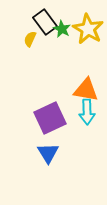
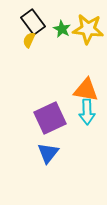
black rectangle: moved 12 px left
yellow star: rotated 24 degrees counterclockwise
yellow semicircle: moved 1 px left, 1 px down
blue triangle: rotated 10 degrees clockwise
